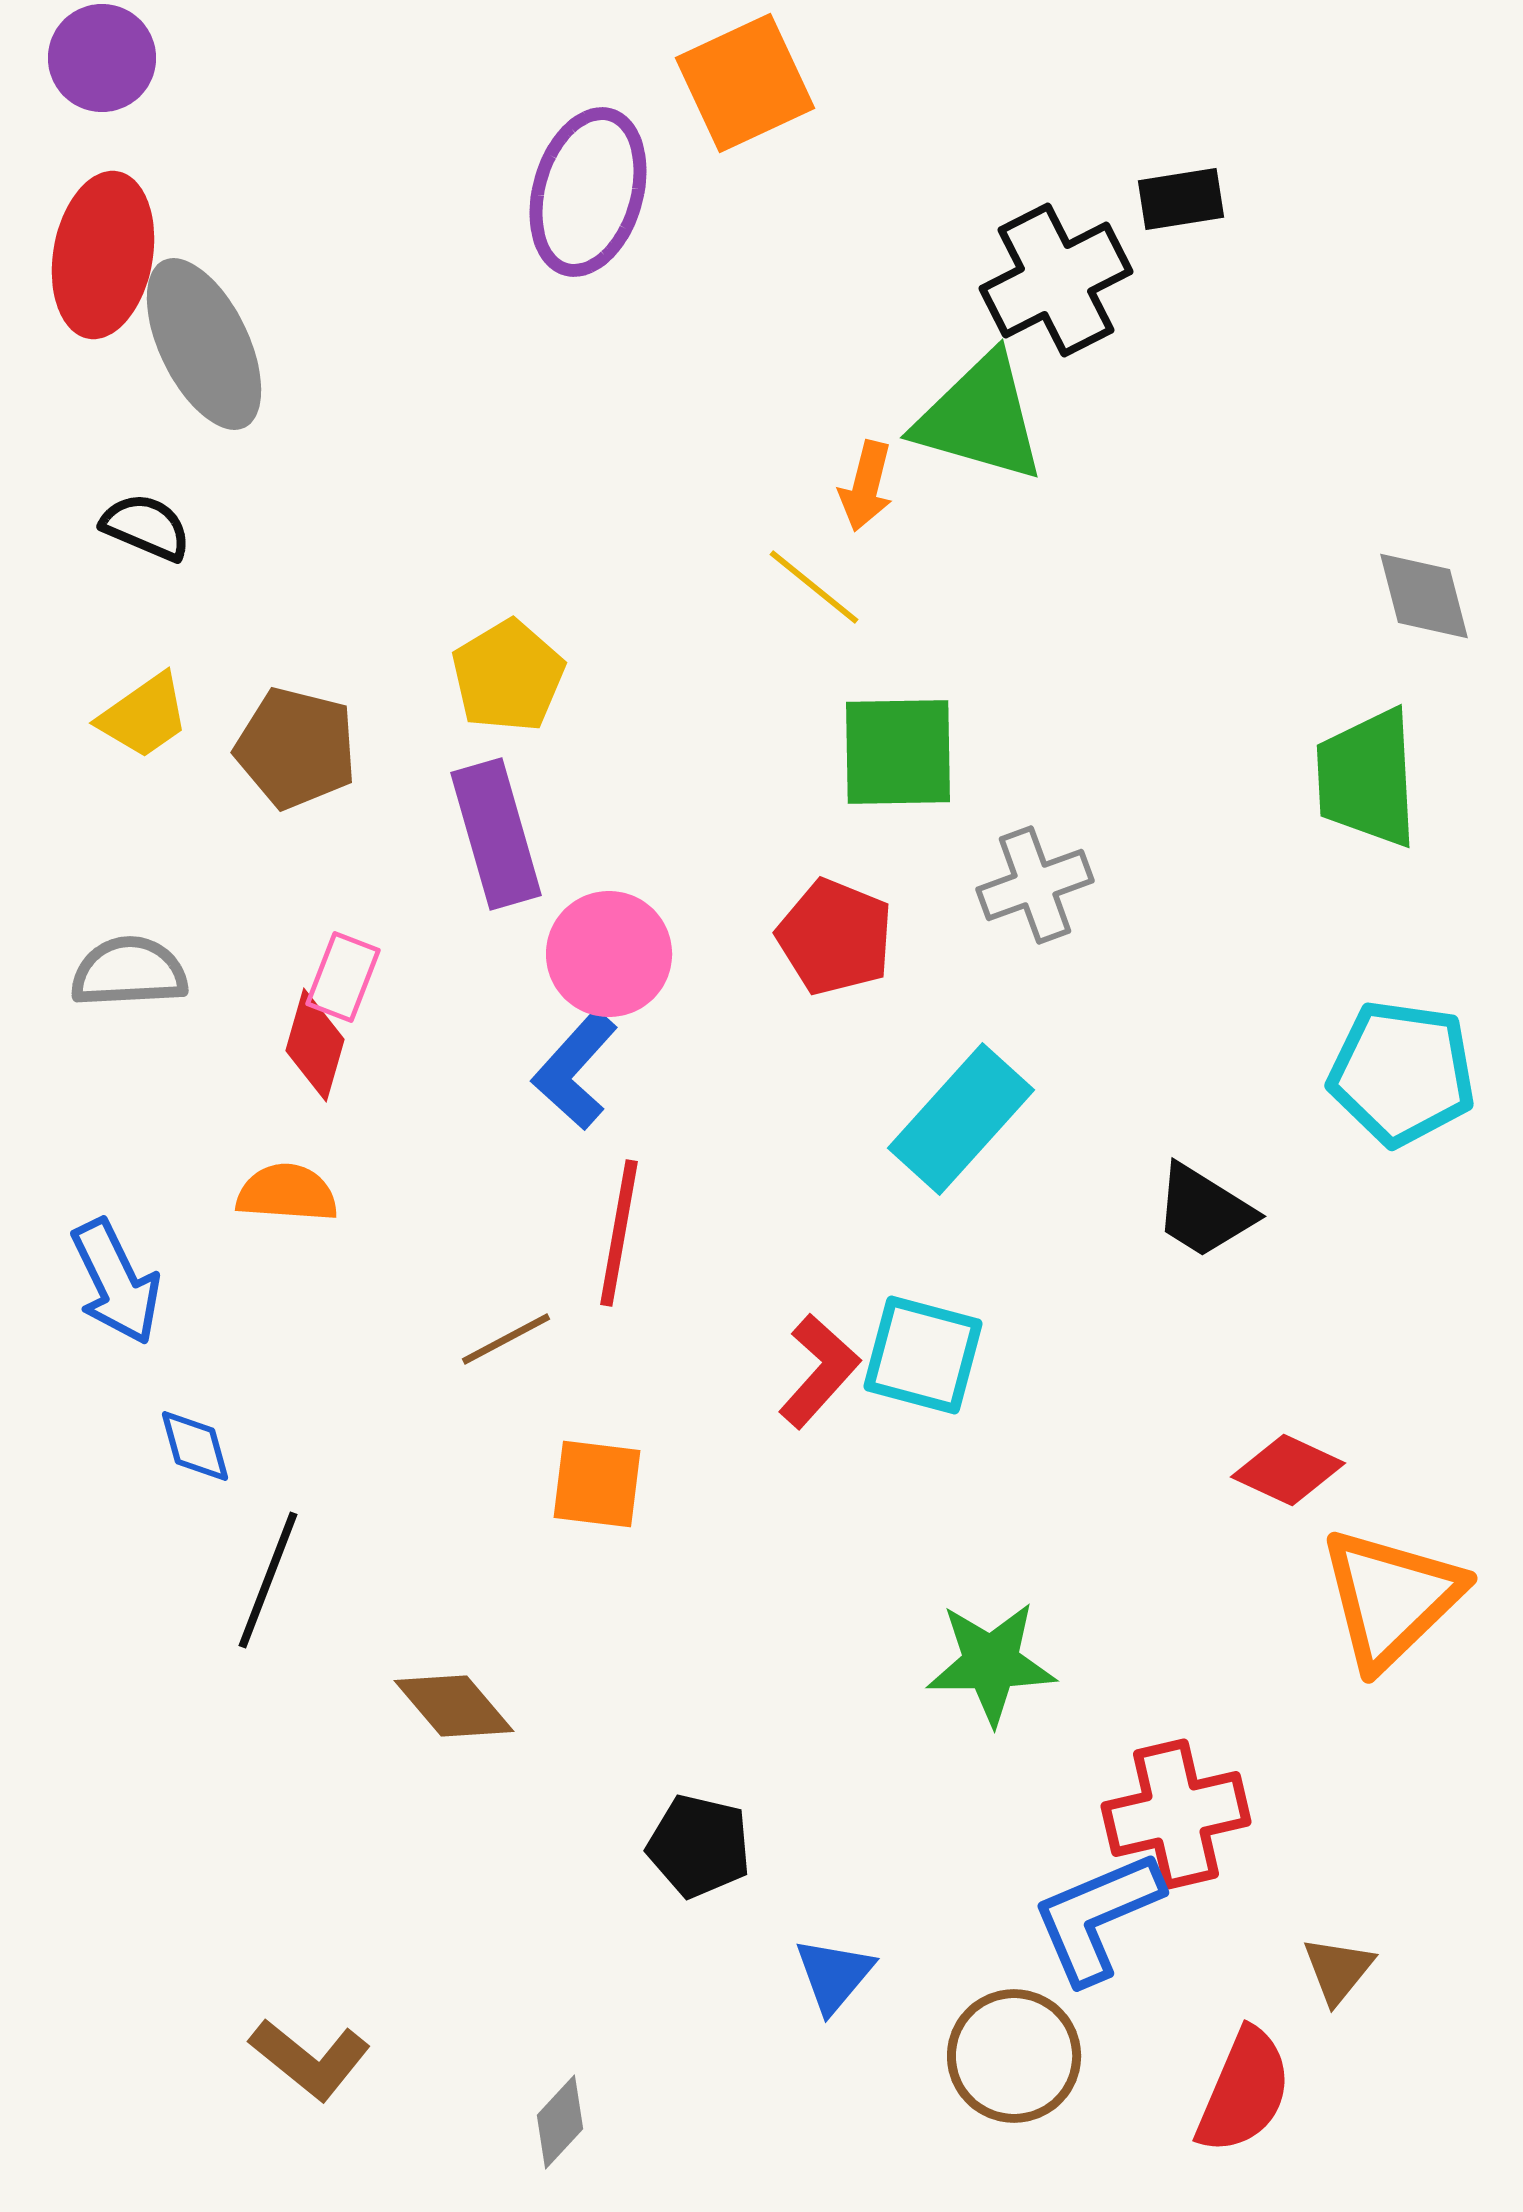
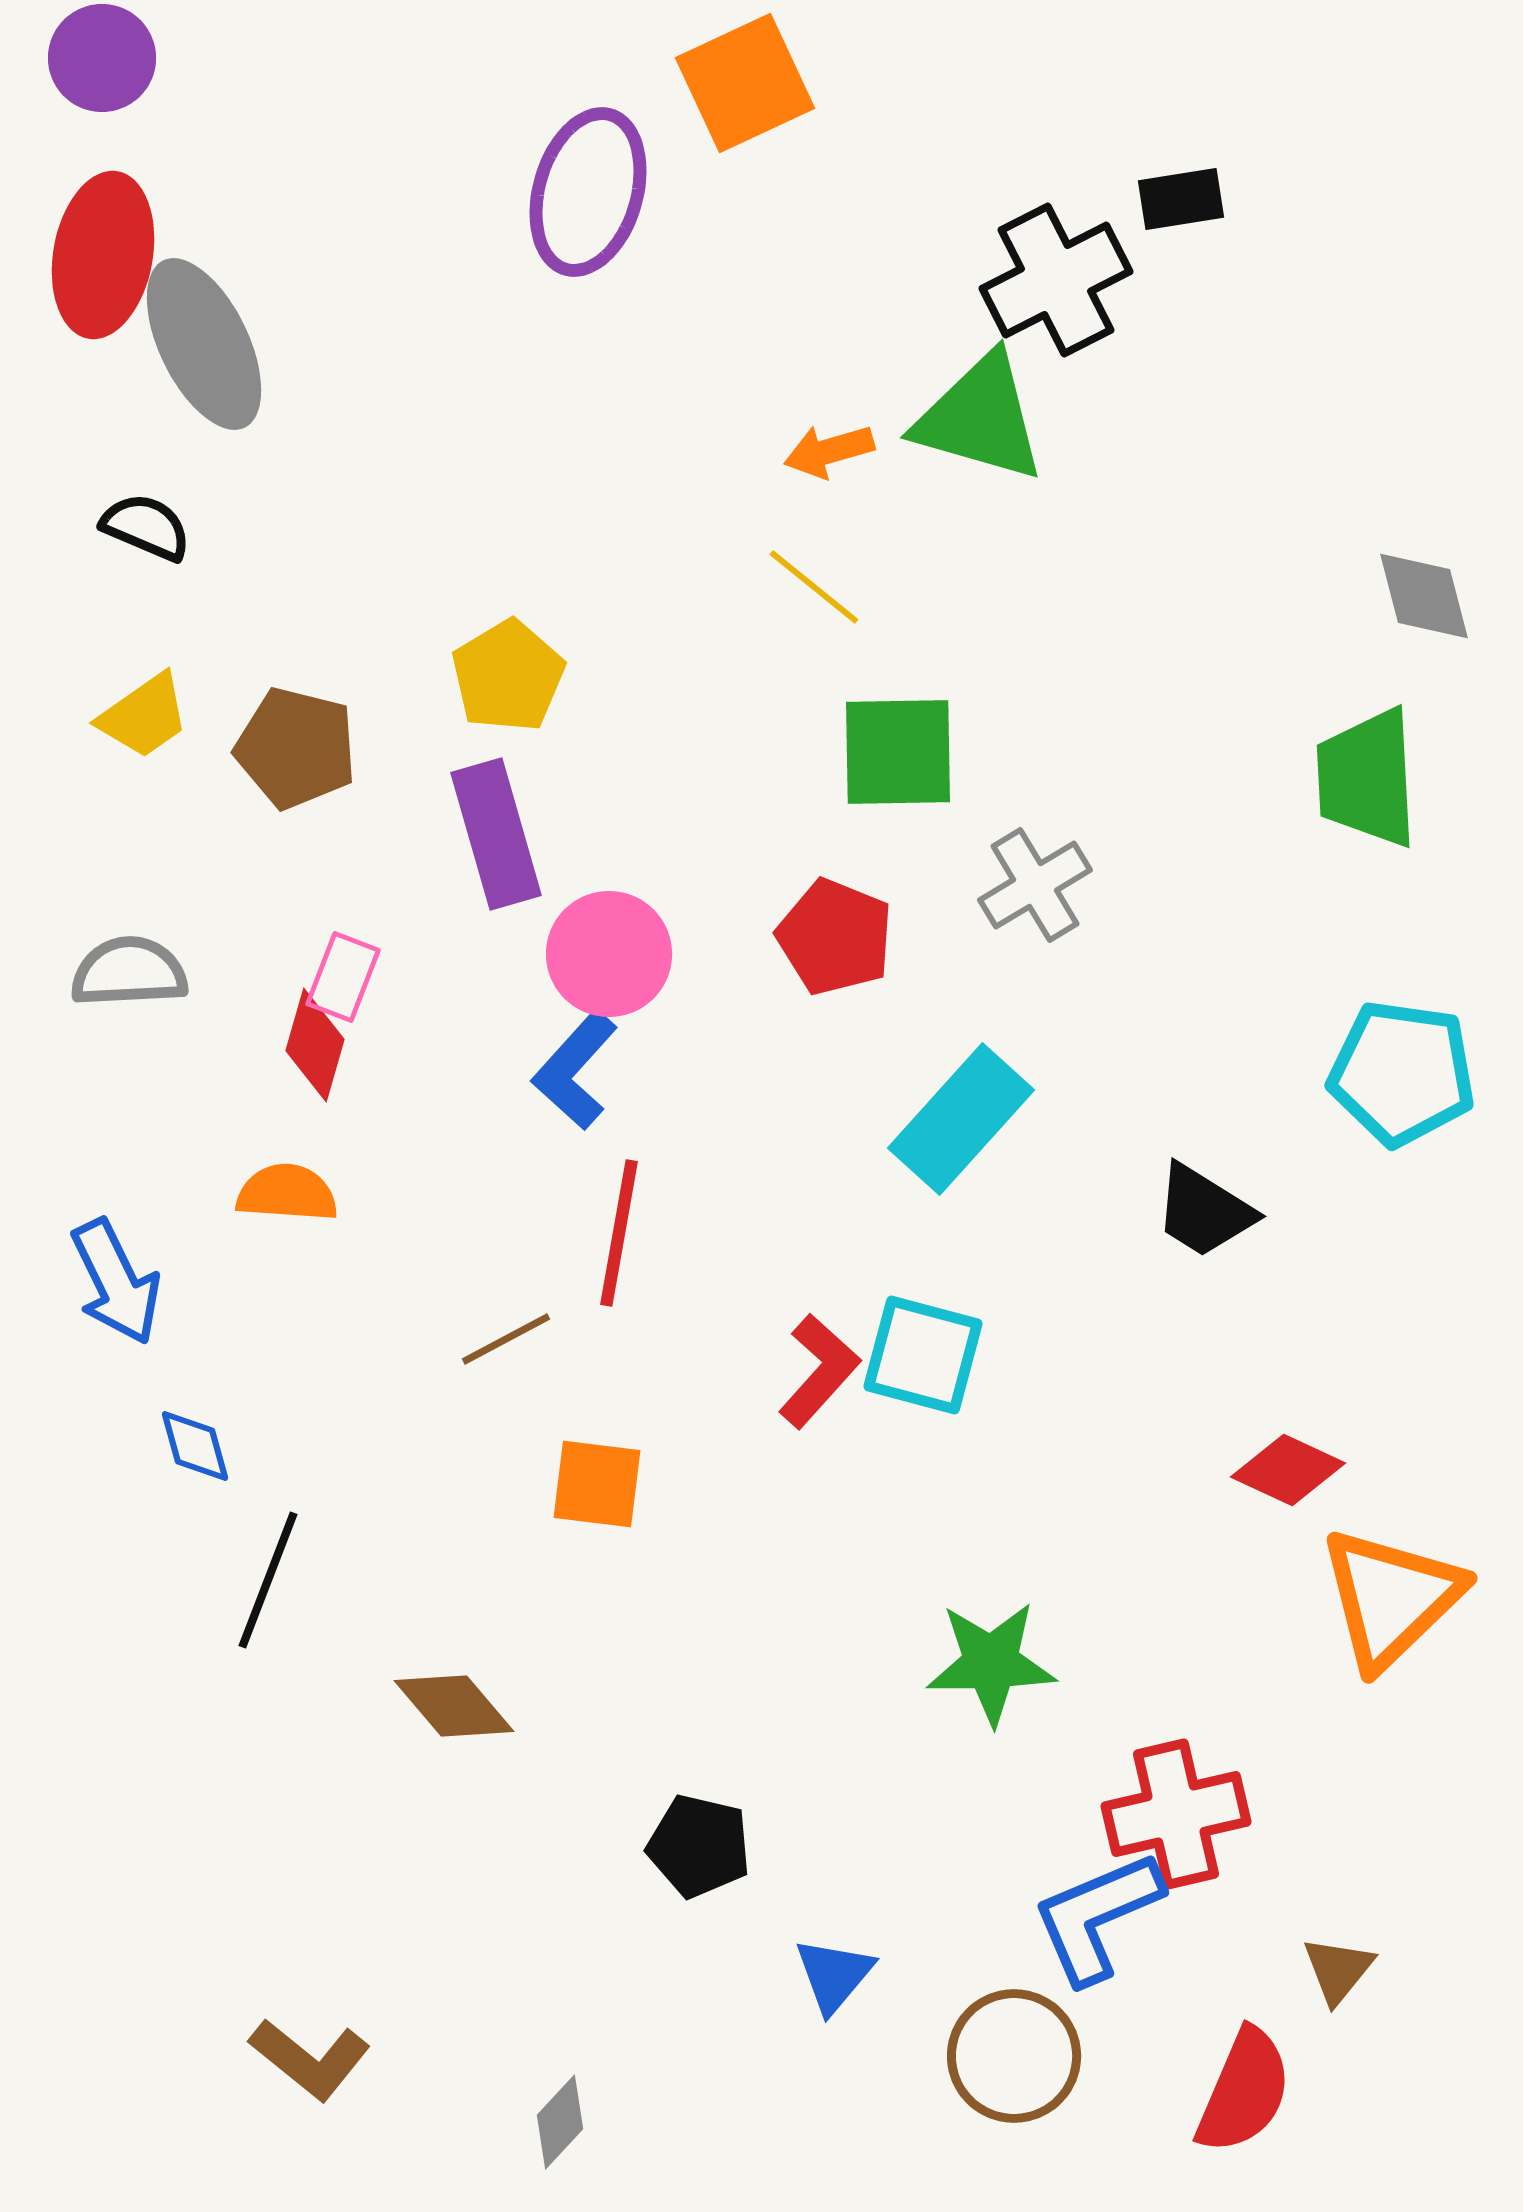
orange arrow at (866, 486): moved 37 px left, 35 px up; rotated 60 degrees clockwise
gray cross at (1035, 885): rotated 11 degrees counterclockwise
